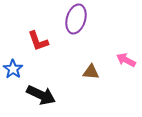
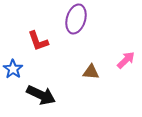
pink arrow: rotated 108 degrees clockwise
